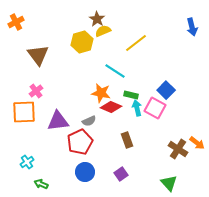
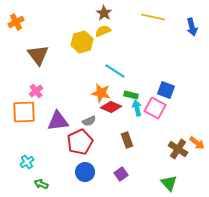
brown star: moved 7 px right, 6 px up
yellow line: moved 17 px right, 26 px up; rotated 50 degrees clockwise
blue square: rotated 24 degrees counterclockwise
